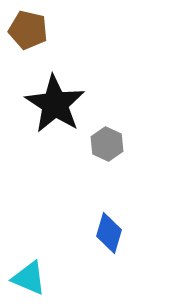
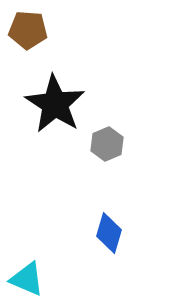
brown pentagon: rotated 9 degrees counterclockwise
gray hexagon: rotated 12 degrees clockwise
cyan triangle: moved 2 px left, 1 px down
